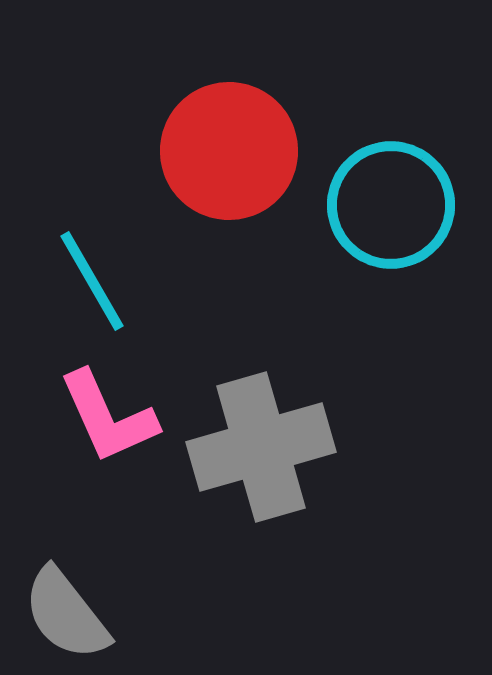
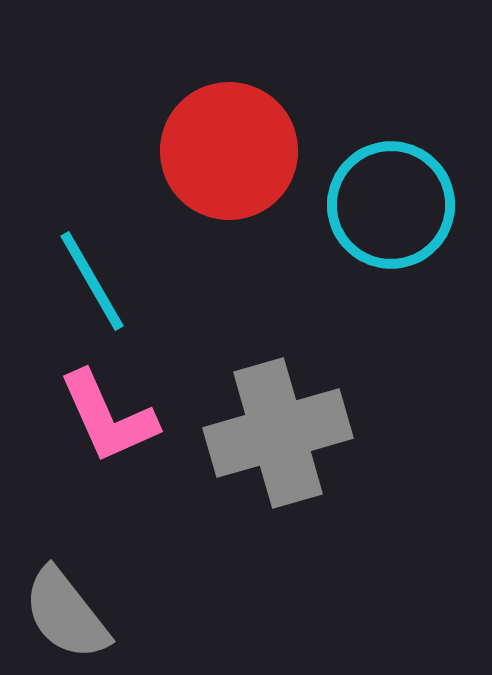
gray cross: moved 17 px right, 14 px up
